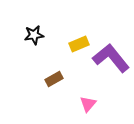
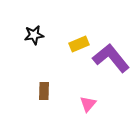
brown rectangle: moved 10 px left, 12 px down; rotated 60 degrees counterclockwise
